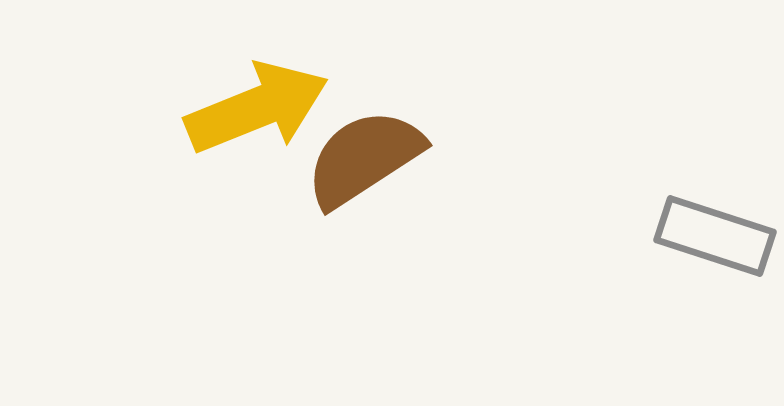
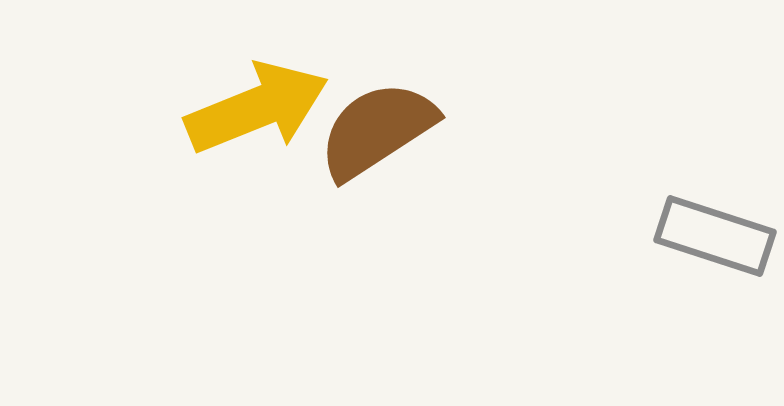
brown semicircle: moved 13 px right, 28 px up
